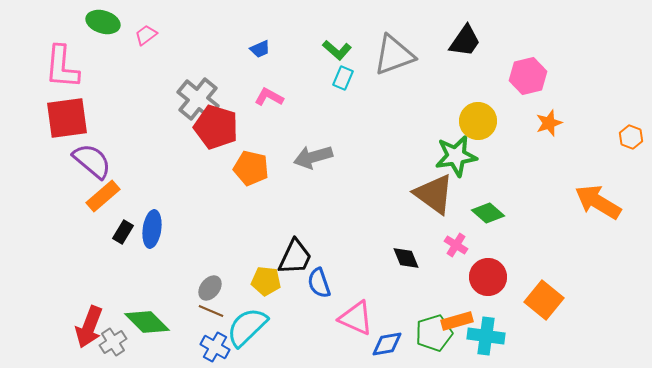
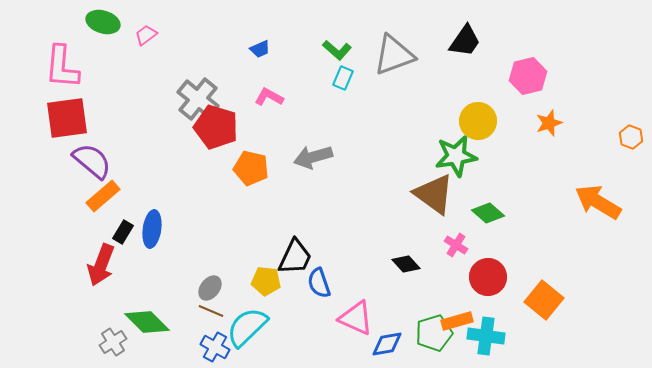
black diamond at (406, 258): moved 6 px down; rotated 20 degrees counterclockwise
red arrow at (89, 327): moved 12 px right, 62 px up
